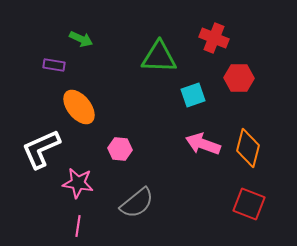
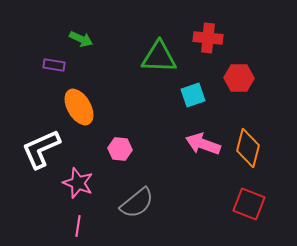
red cross: moved 6 px left; rotated 16 degrees counterclockwise
orange ellipse: rotated 9 degrees clockwise
pink star: rotated 12 degrees clockwise
